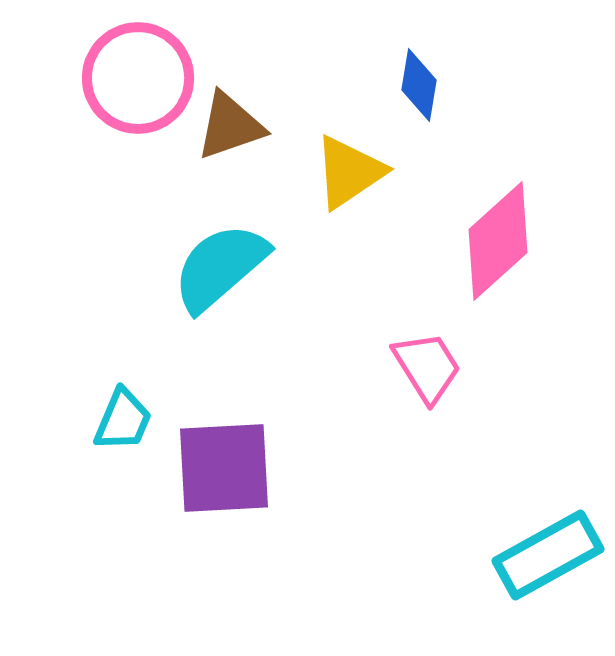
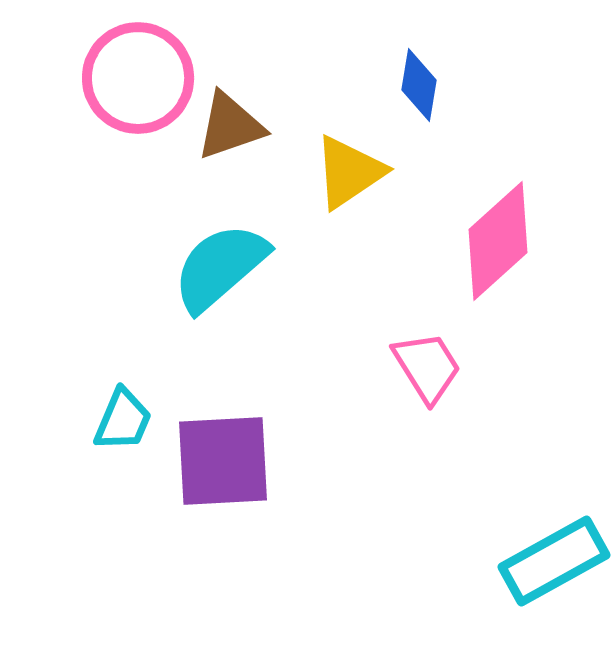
purple square: moved 1 px left, 7 px up
cyan rectangle: moved 6 px right, 6 px down
